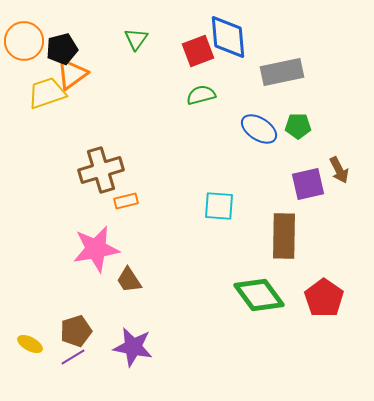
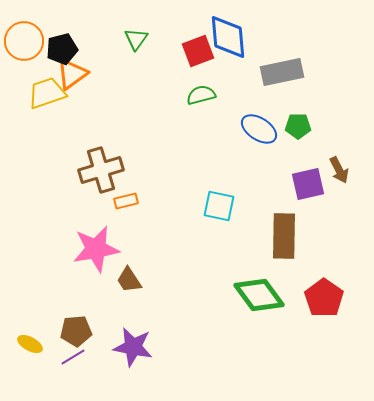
cyan square: rotated 8 degrees clockwise
brown pentagon: rotated 12 degrees clockwise
